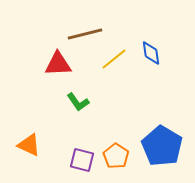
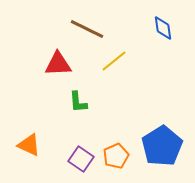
brown line: moved 2 px right, 5 px up; rotated 40 degrees clockwise
blue diamond: moved 12 px right, 25 px up
yellow line: moved 2 px down
green L-shape: rotated 30 degrees clockwise
blue pentagon: rotated 9 degrees clockwise
orange pentagon: rotated 15 degrees clockwise
purple square: moved 1 px left, 1 px up; rotated 20 degrees clockwise
